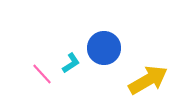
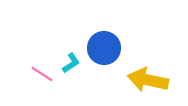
pink line: rotated 15 degrees counterclockwise
yellow arrow: rotated 138 degrees counterclockwise
